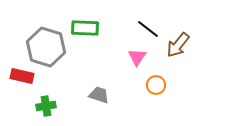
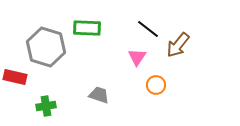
green rectangle: moved 2 px right
red rectangle: moved 7 px left, 1 px down
